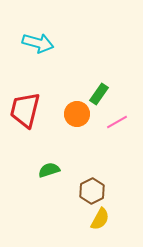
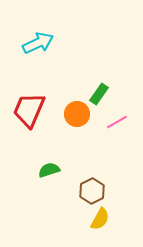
cyan arrow: rotated 40 degrees counterclockwise
red trapezoid: moved 4 px right; rotated 9 degrees clockwise
